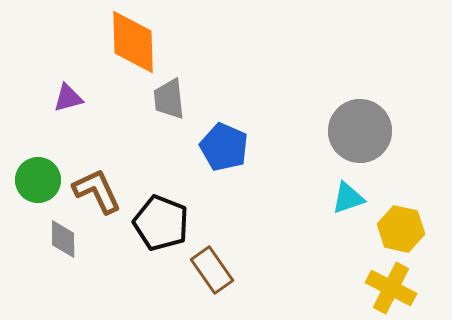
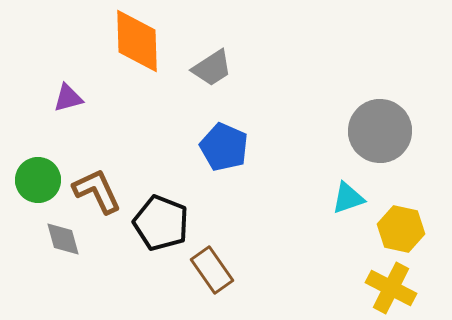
orange diamond: moved 4 px right, 1 px up
gray trapezoid: moved 43 px right, 31 px up; rotated 117 degrees counterclockwise
gray circle: moved 20 px right
gray diamond: rotated 15 degrees counterclockwise
